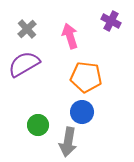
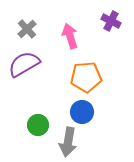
orange pentagon: rotated 12 degrees counterclockwise
